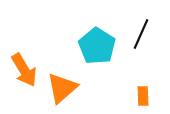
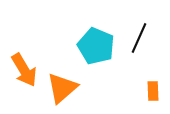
black line: moved 2 px left, 4 px down
cyan pentagon: moved 1 px left; rotated 9 degrees counterclockwise
orange rectangle: moved 10 px right, 5 px up
